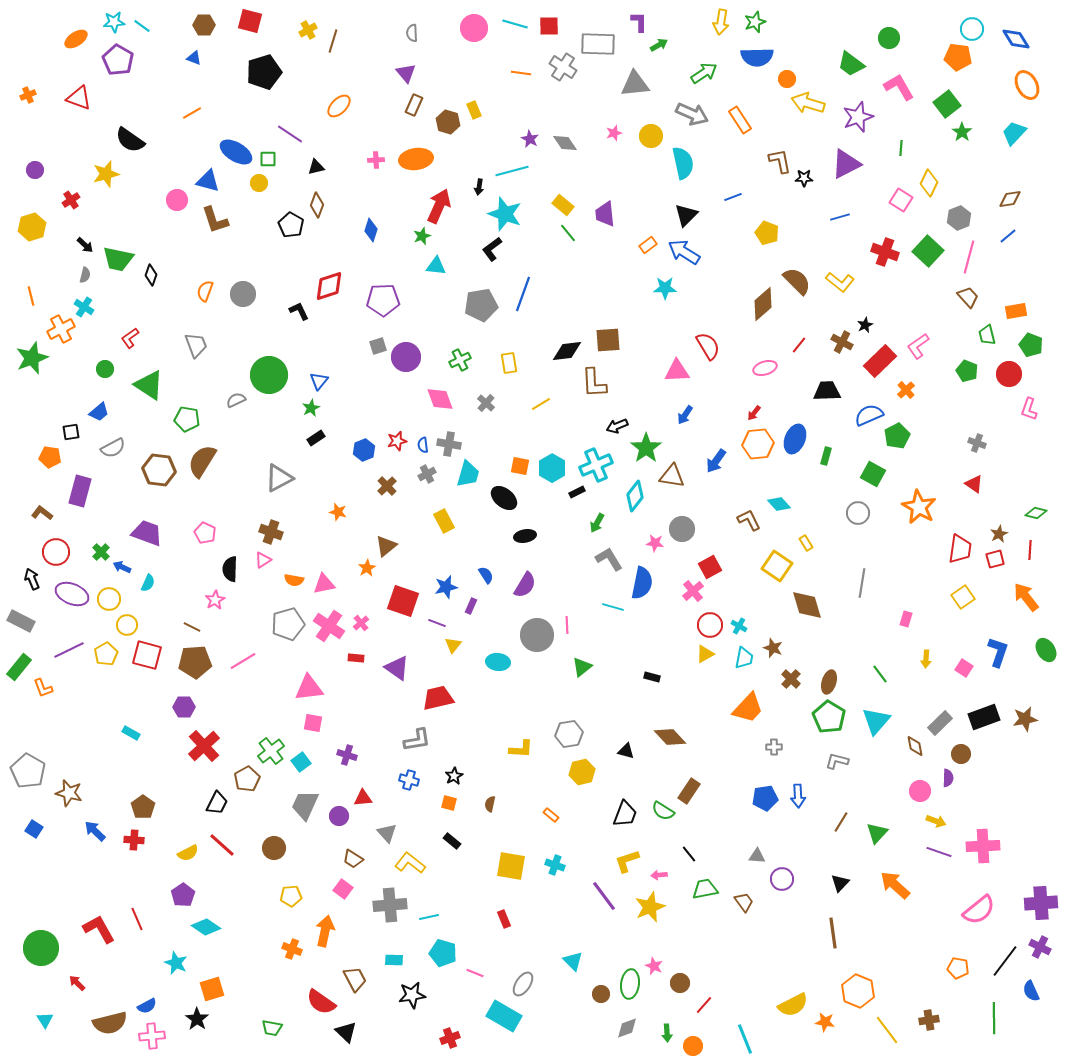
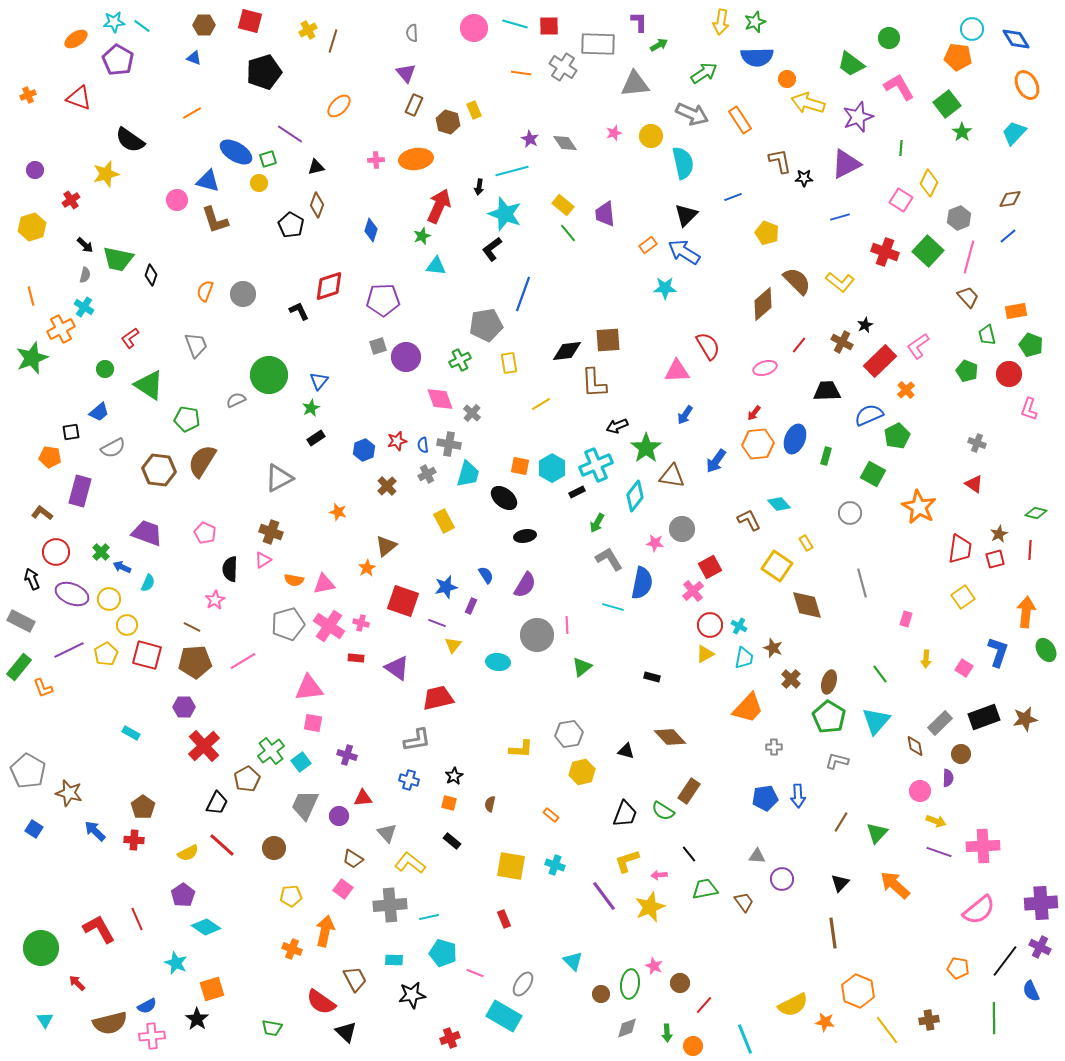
green square at (268, 159): rotated 18 degrees counterclockwise
gray pentagon at (481, 305): moved 5 px right, 20 px down
gray cross at (486, 403): moved 14 px left, 10 px down
gray circle at (858, 513): moved 8 px left
gray line at (862, 583): rotated 24 degrees counterclockwise
orange arrow at (1026, 597): moved 15 px down; rotated 44 degrees clockwise
pink cross at (361, 623): rotated 35 degrees counterclockwise
